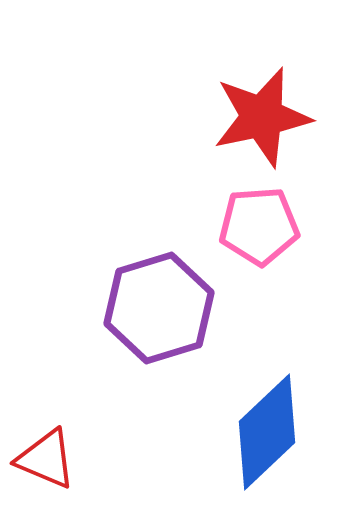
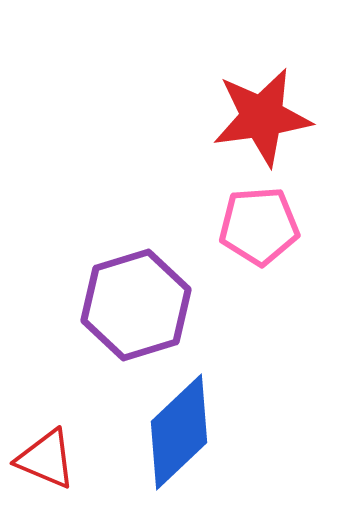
red star: rotated 4 degrees clockwise
purple hexagon: moved 23 px left, 3 px up
blue diamond: moved 88 px left
